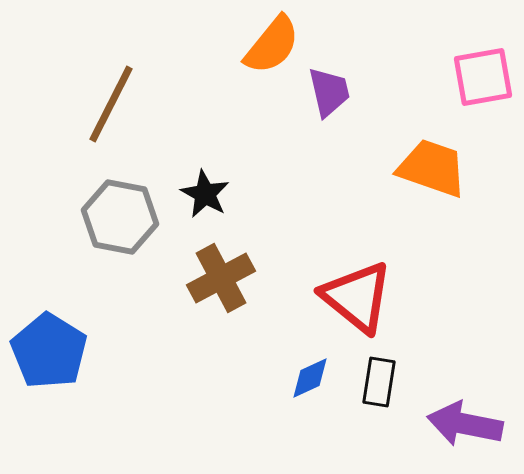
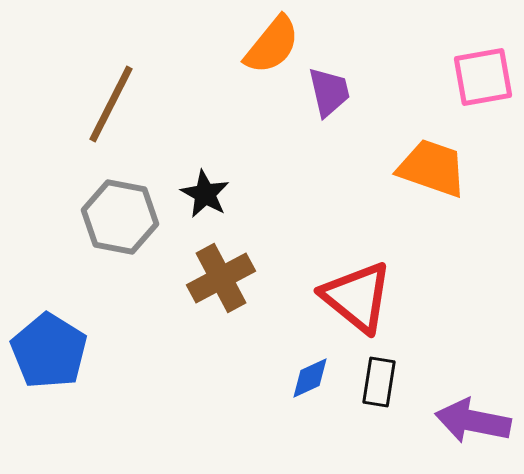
purple arrow: moved 8 px right, 3 px up
